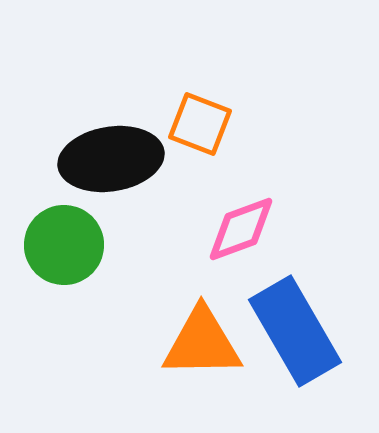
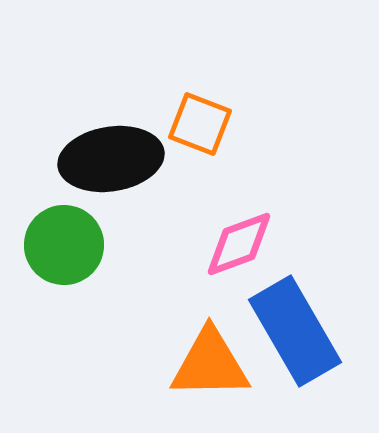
pink diamond: moved 2 px left, 15 px down
orange triangle: moved 8 px right, 21 px down
